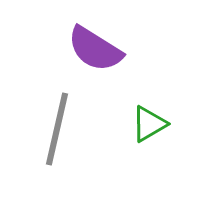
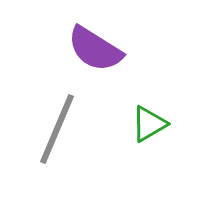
gray line: rotated 10 degrees clockwise
